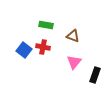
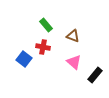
green rectangle: rotated 40 degrees clockwise
blue square: moved 9 px down
pink triangle: rotated 28 degrees counterclockwise
black rectangle: rotated 21 degrees clockwise
